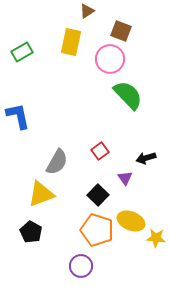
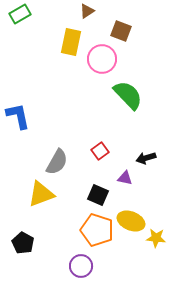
green rectangle: moved 2 px left, 38 px up
pink circle: moved 8 px left
purple triangle: rotated 42 degrees counterclockwise
black square: rotated 20 degrees counterclockwise
black pentagon: moved 8 px left, 11 px down
